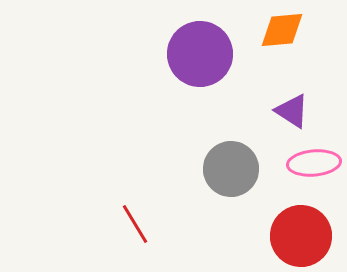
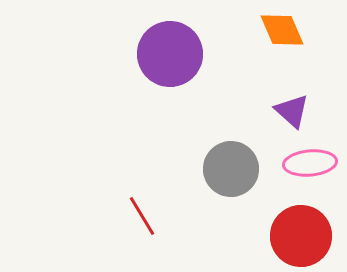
orange diamond: rotated 72 degrees clockwise
purple circle: moved 30 px left
purple triangle: rotated 9 degrees clockwise
pink ellipse: moved 4 px left
red line: moved 7 px right, 8 px up
